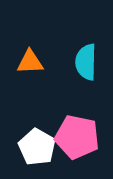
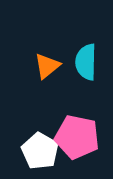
orange triangle: moved 17 px right, 4 px down; rotated 36 degrees counterclockwise
white pentagon: moved 3 px right, 4 px down
